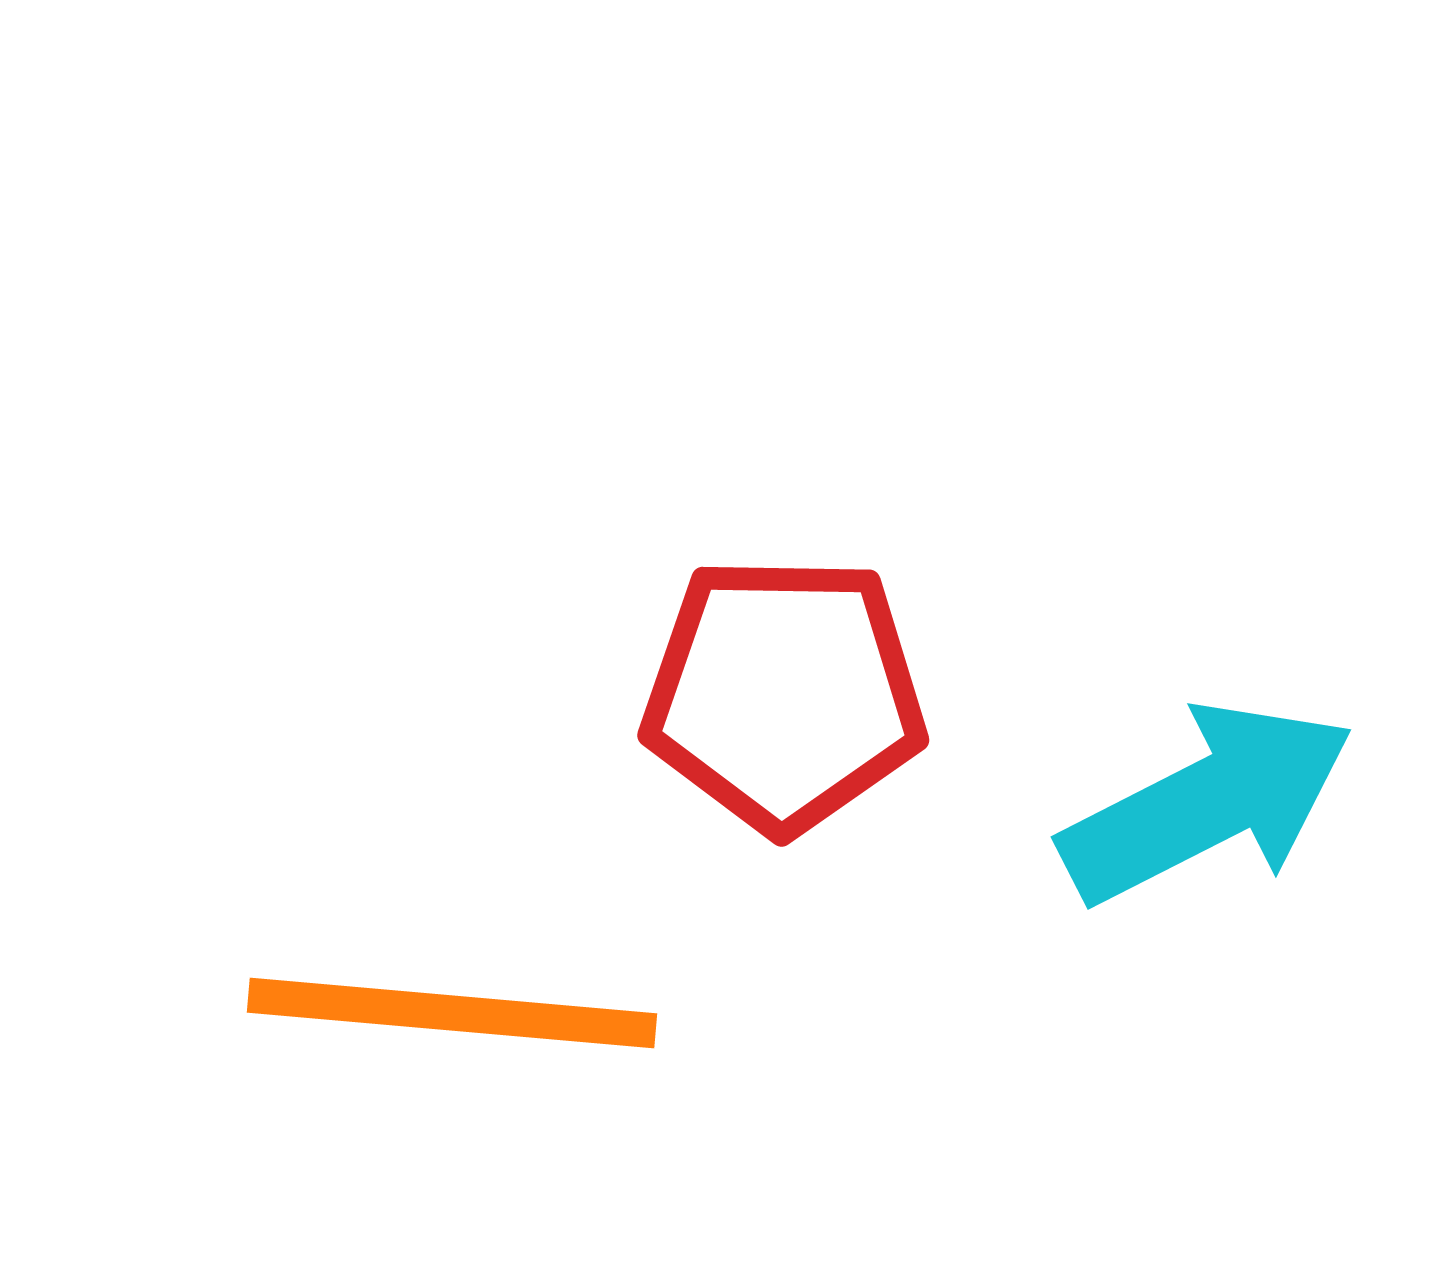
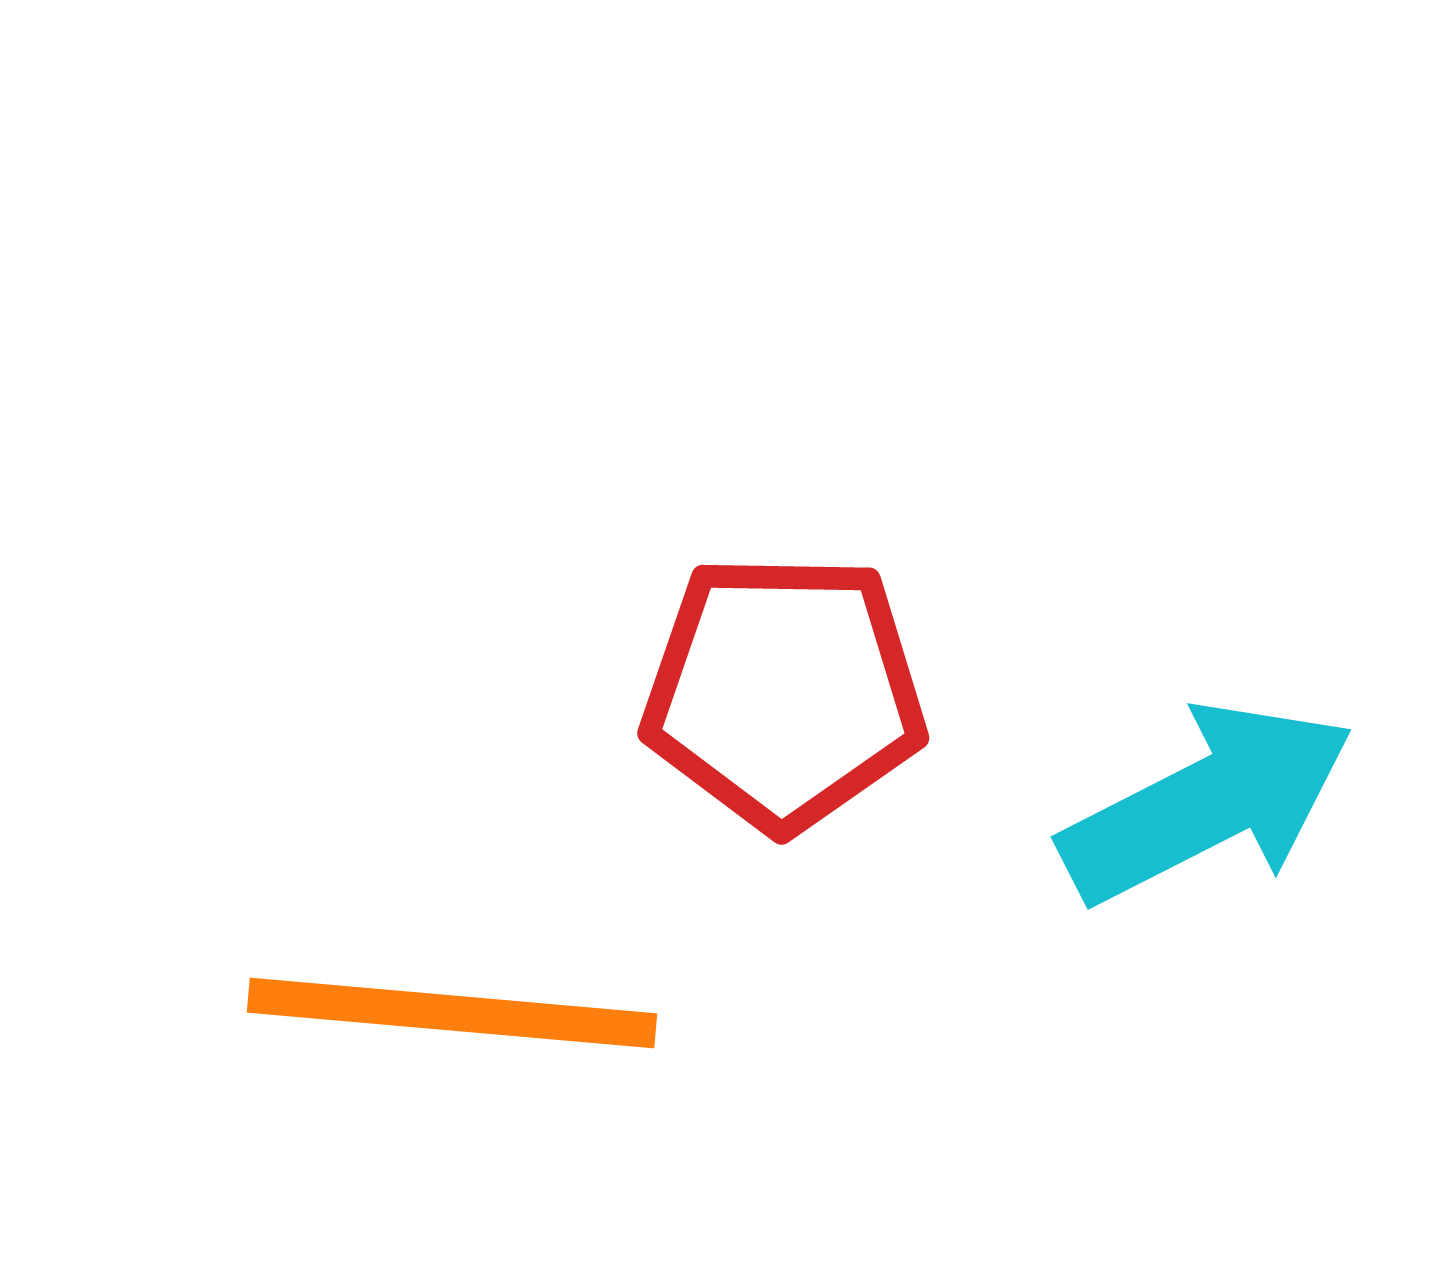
red pentagon: moved 2 px up
